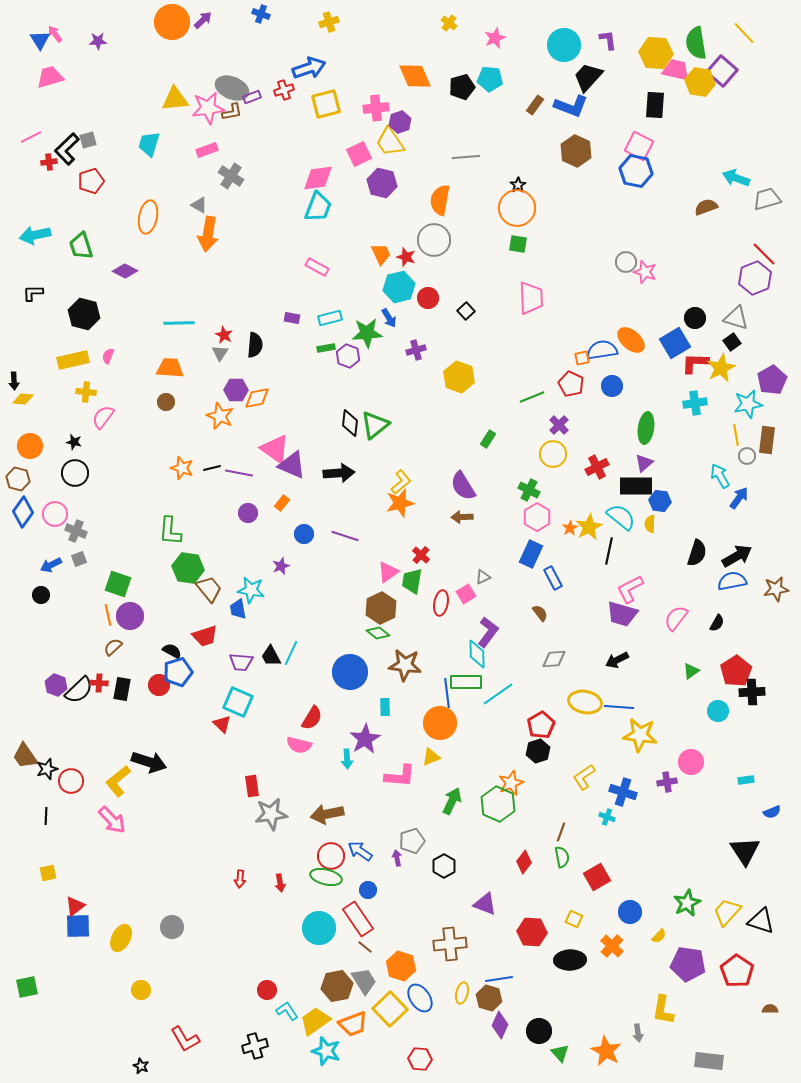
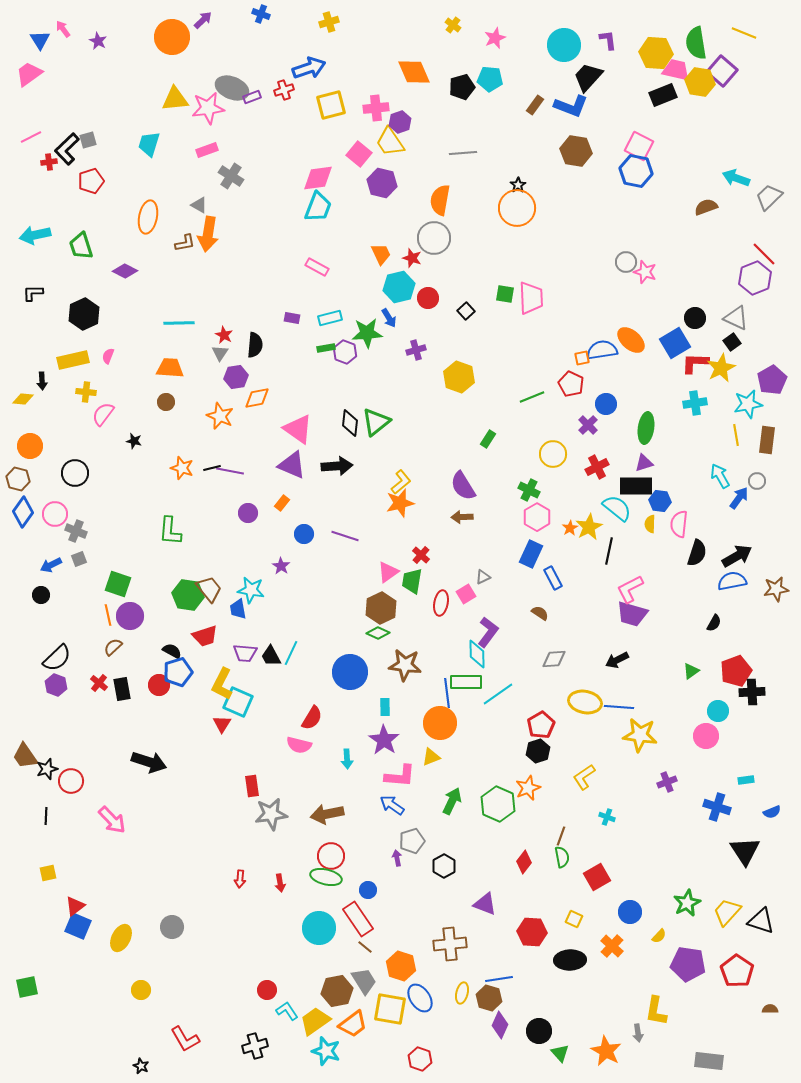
orange circle at (172, 22): moved 15 px down
yellow cross at (449, 23): moved 4 px right, 2 px down
yellow line at (744, 33): rotated 25 degrees counterclockwise
pink arrow at (55, 34): moved 8 px right, 5 px up
purple star at (98, 41): rotated 30 degrees clockwise
orange diamond at (415, 76): moved 1 px left, 4 px up
pink trapezoid at (50, 77): moved 21 px left, 3 px up; rotated 20 degrees counterclockwise
yellow square at (326, 104): moved 5 px right, 1 px down
black rectangle at (655, 105): moved 8 px right, 10 px up; rotated 64 degrees clockwise
brown L-shape at (232, 112): moved 47 px left, 131 px down
brown hexagon at (576, 151): rotated 16 degrees counterclockwise
pink square at (359, 154): rotated 25 degrees counterclockwise
gray line at (466, 157): moved 3 px left, 4 px up
gray trapezoid at (767, 199): moved 2 px right, 2 px up; rotated 28 degrees counterclockwise
gray circle at (434, 240): moved 2 px up
green square at (518, 244): moved 13 px left, 50 px down
red star at (406, 257): moved 6 px right, 1 px down
black hexagon at (84, 314): rotated 20 degrees clockwise
gray triangle at (736, 318): rotated 8 degrees clockwise
purple hexagon at (348, 356): moved 3 px left, 4 px up
black arrow at (14, 381): moved 28 px right
blue circle at (612, 386): moved 6 px left, 18 px down
purple hexagon at (236, 390): moved 13 px up; rotated 10 degrees counterclockwise
pink semicircle at (103, 417): moved 3 px up
green triangle at (375, 425): moved 1 px right, 3 px up
purple cross at (559, 425): moved 29 px right
black star at (74, 442): moved 60 px right, 1 px up
pink triangle at (275, 449): moved 23 px right, 20 px up
gray circle at (747, 456): moved 10 px right, 25 px down
purple triangle at (644, 463): rotated 24 degrees clockwise
purple line at (239, 473): moved 9 px left, 2 px up
black arrow at (339, 473): moved 2 px left, 7 px up
cyan semicircle at (621, 517): moved 4 px left, 9 px up
purple star at (281, 566): rotated 18 degrees counterclockwise
green hexagon at (188, 568): moved 27 px down
brown semicircle at (540, 613): rotated 18 degrees counterclockwise
purple trapezoid at (622, 614): moved 10 px right
pink semicircle at (676, 618): moved 3 px right, 94 px up; rotated 32 degrees counterclockwise
black semicircle at (717, 623): moved 3 px left
green diamond at (378, 633): rotated 15 degrees counterclockwise
purple trapezoid at (241, 662): moved 4 px right, 9 px up
red pentagon at (736, 671): rotated 12 degrees clockwise
red cross at (99, 683): rotated 36 degrees clockwise
black rectangle at (122, 689): rotated 20 degrees counterclockwise
black semicircle at (79, 690): moved 22 px left, 32 px up
red triangle at (222, 724): rotated 18 degrees clockwise
purple star at (365, 739): moved 19 px right, 1 px down; rotated 8 degrees counterclockwise
pink circle at (691, 762): moved 15 px right, 26 px up
yellow L-shape at (118, 781): moved 104 px right, 97 px up; rotated 24 degrees counterclockwise
purple cross at (667, 782): rotated 12 degrees counterclockwise
orange star at (511, 783): moved 17 px right, 5 px down
blue cross at (623, 792): moved 94 px right, 15 px down
brown line at (561, 832): moved 4 px down
blue arrow at (360, 851): moved 32 px right, 46 px up
blue square at (78, 926): rotated 24 degrees clockwise
brown hexagon at (337, 986): moved 5 px down
yellow square at (390, 1009): rotated 36 degrees counterclockwise
yellow L-shape at (663, 1010): moved 7 px left, 1 px down
orange trapezoid at (353, 1024): rotated 16 degrees counterclockwise
red hexagon at (420, 1059): rotated 15 degrees clockwise
